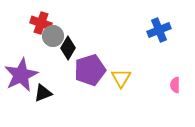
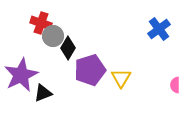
blue cross: moved 1 px up; rotated 15 degrees counterclockwise
